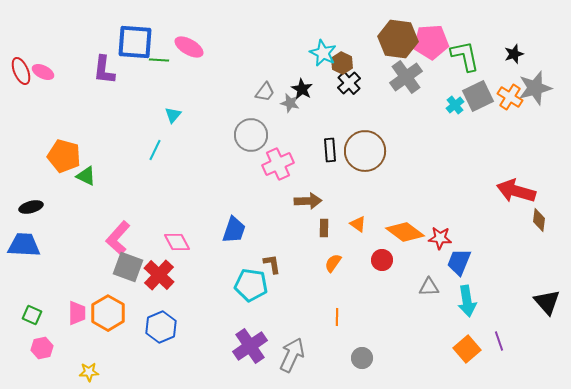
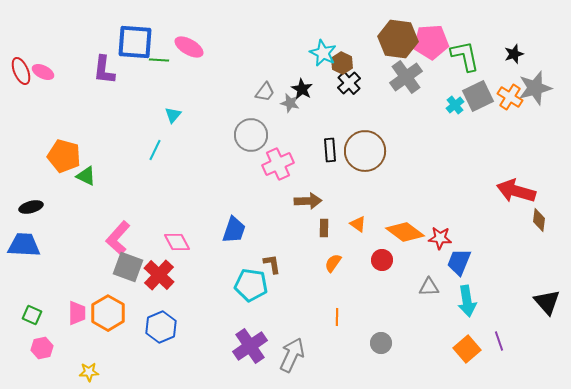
gray circle at (362, 358): moved 19 px right, 15 px up
